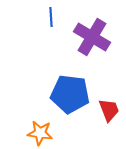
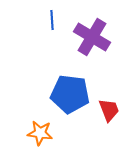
blue line: moved 1 px right, 3 px down
